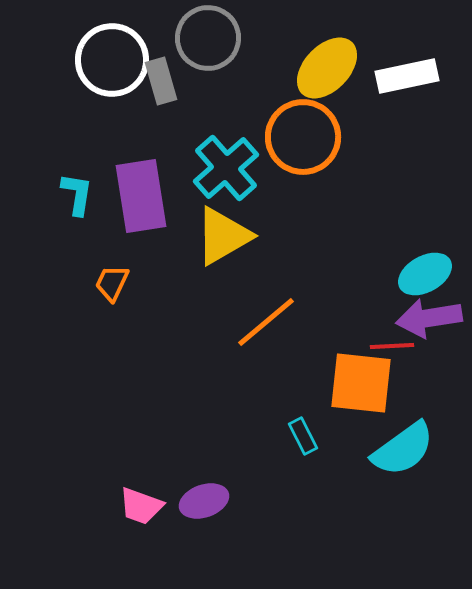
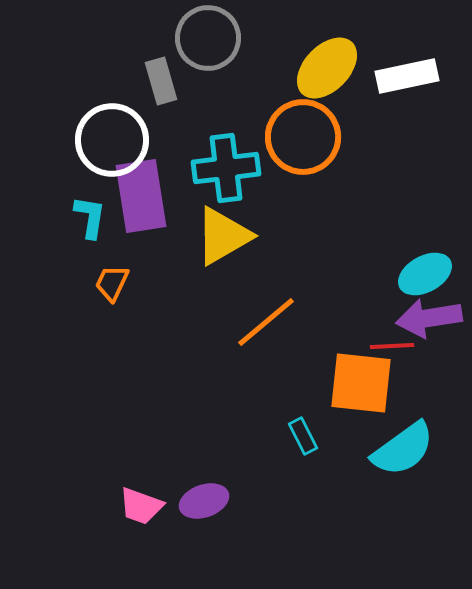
white circle: moved 80 px down
cyan cross: rotated 34 degrees clockwise
cyan L-shape: moved 13 px right, 23 px down
